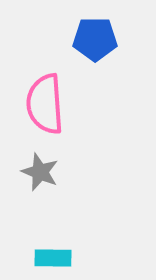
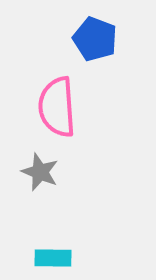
blue pentagon: rotated 21 degrees clockwise
pink semicircle: moved 12 px right, 3 px down
